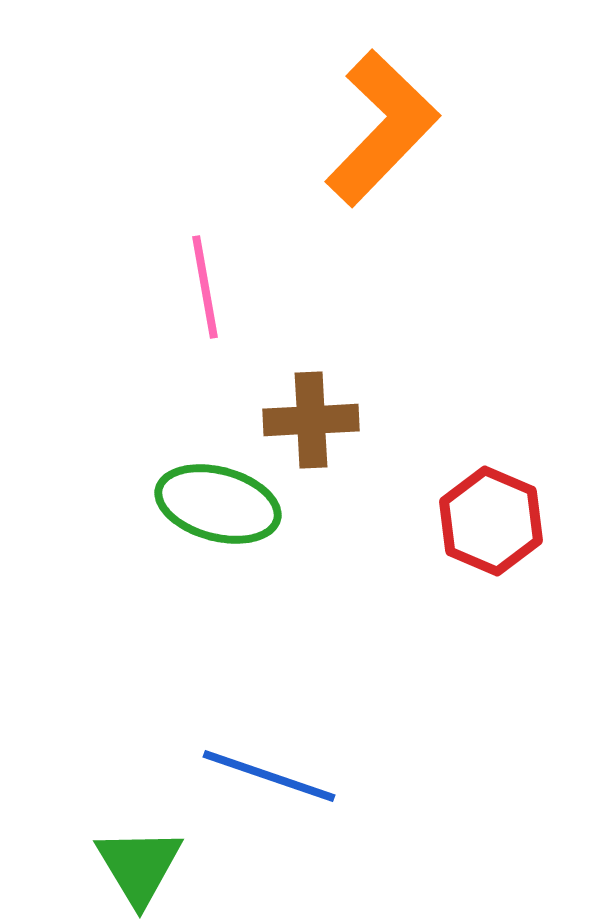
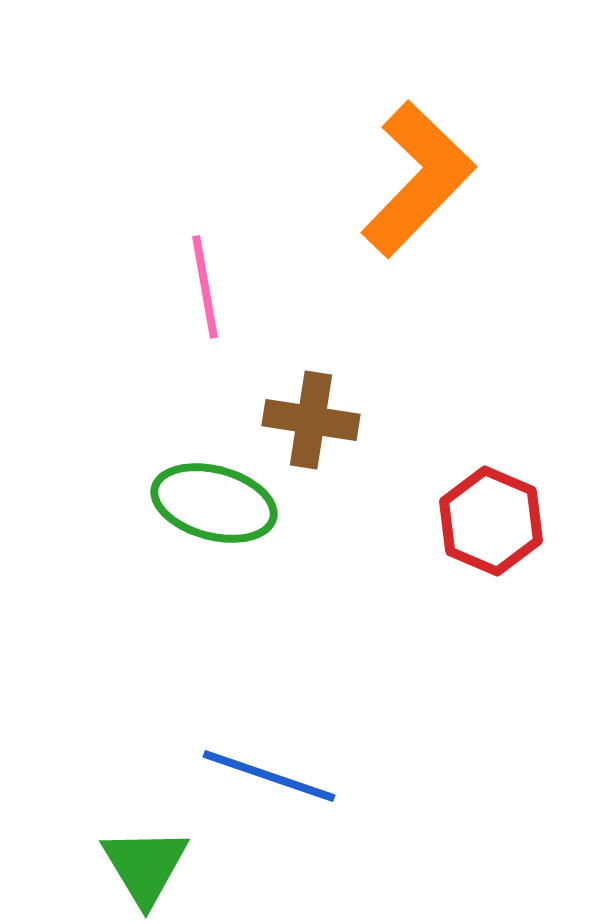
orange L-shape: moved 36 px right, 51 px down
brown cross: rotated 12 degrees clockwise
green ellipse: moved 4 px left, 1 px up
green triangle: moved 6 px right
